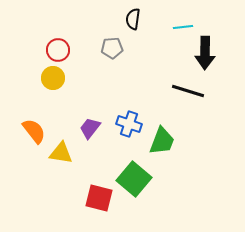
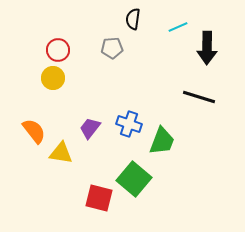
cyan line: moved 5 px left; rotated 18 degrees counterclockwise
black arrow: moved 2 px right, 5 px up
black line: moved 11 px right, 6 px down
